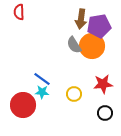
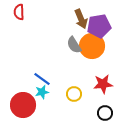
brown arrow: rotated 30 degrees counterclockwise
cyan star: rotated 16 degrees counterclockwise
